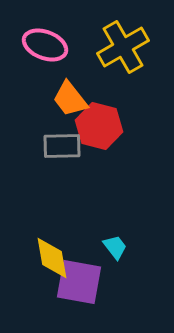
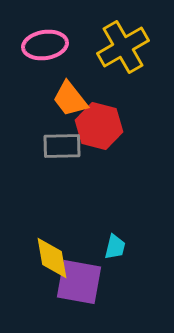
pink ellipse: rotated 30 degrees counterclockwise
cyan trapezoid: rotated 52 degrees clockwise
